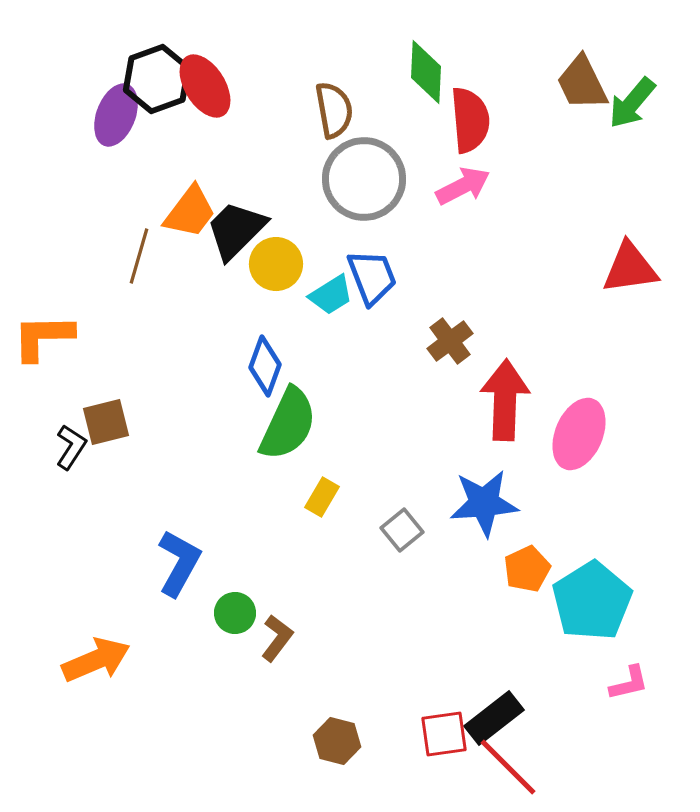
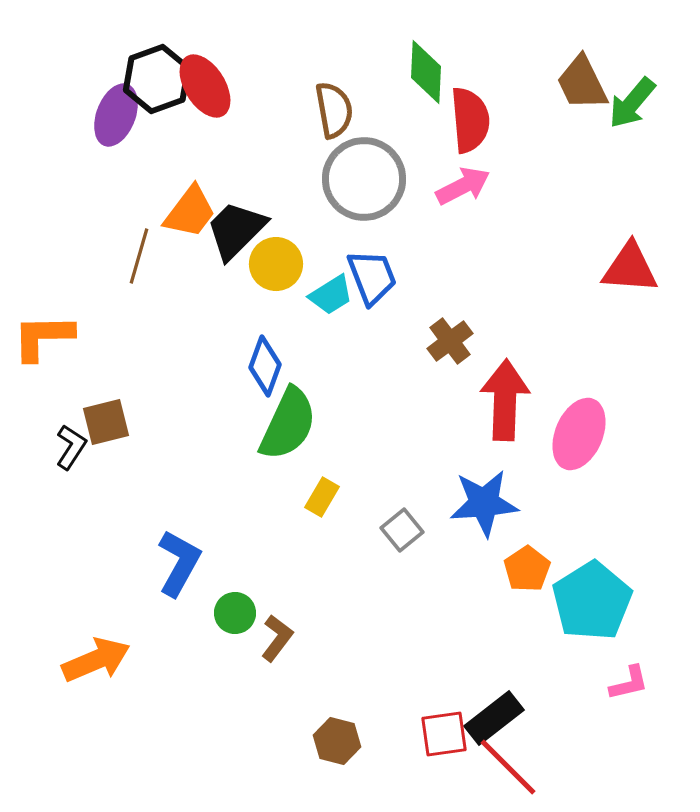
red triangle: rotated 12 degrees clockwise
orange pentagon: rotated 9 degrees counterclockwise
